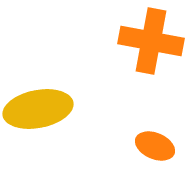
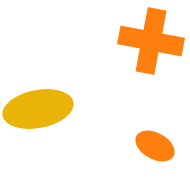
orange ellipse: rotated 6 degrees clockwise
